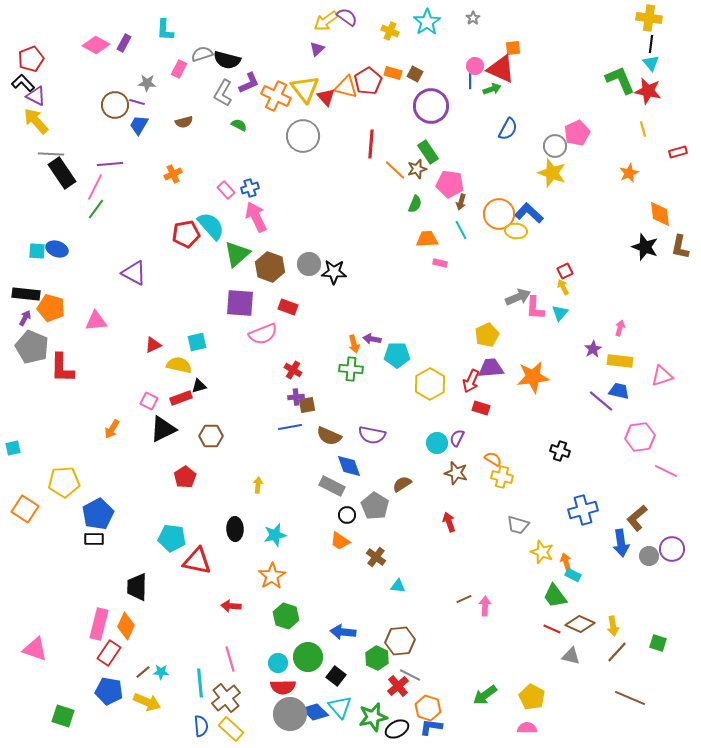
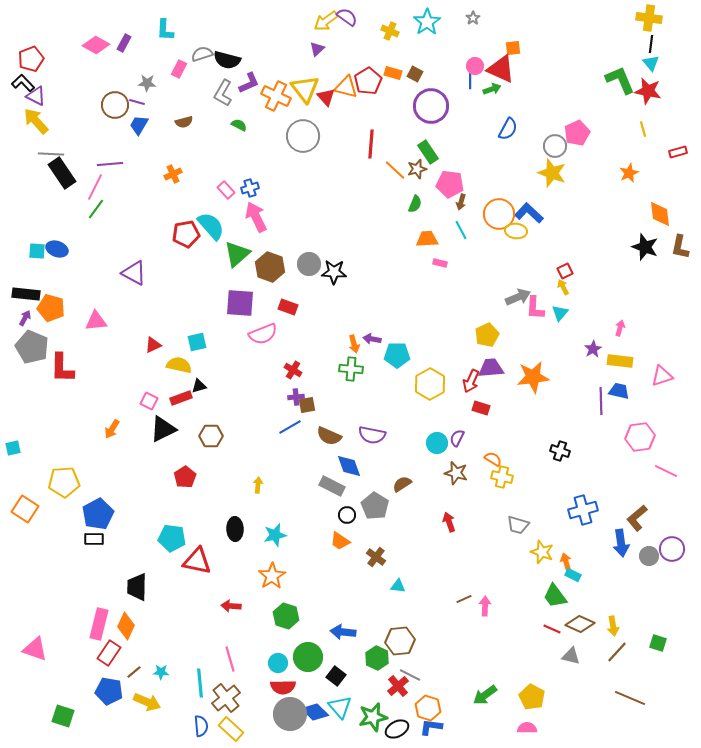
purple line at (601, 401): rotated 48 degrees clockwise
blue line at (290, 427): rotated 20 degrees counterclockwise
brown line at (143, 672): moved 9 px left
